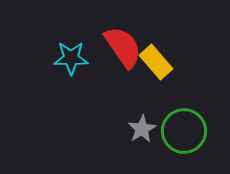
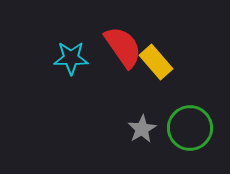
green circle: moved 6 px right, 3 px up
